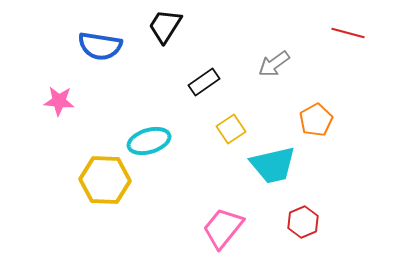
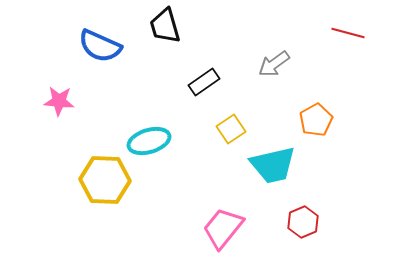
black trapezoid: rotated 48 degrees counterclockwise
blue semicircle: rotated 15 degrees clockwise
